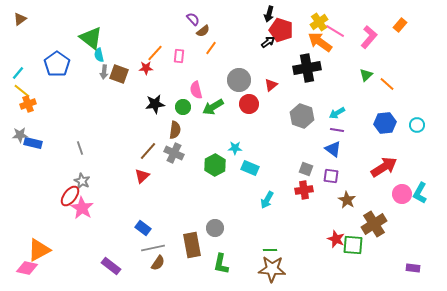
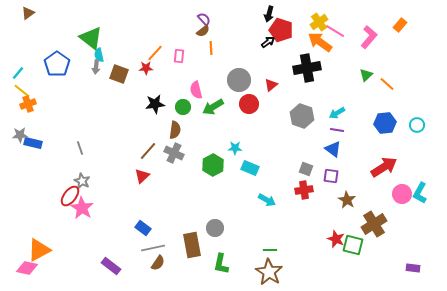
brown triangle at (20, 19): moved 8 px right, 6 px up
purple semicircle at (193, 19): moved 11 px right
orange line at (211, 48): rotated 40 degrees counterclockwise
gray arrow at (104, 72): moved 8 px left, 5 px up
green hexagon at (215, 165): moved 2 px left
cyan arrow at (267, 200): rotated 90 degrees counterclockwise
green square at (353, 245): rotated 10 degrees clockwise
brown star at (272, 269): moved 3 px left, 3 px down; rotated 28 degrees clockwise
